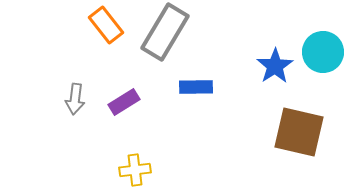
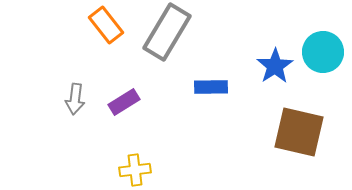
gray rectangle: moved 2 px right
blue rectangle: moved 15 px right
